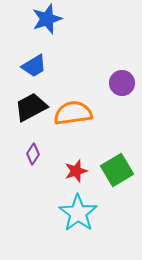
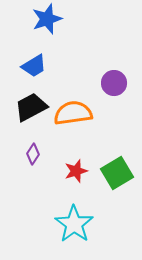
purple circle: moved 8 px left
green square: moved 3 px down
cyan star: moved 4 px left, 11 px down
